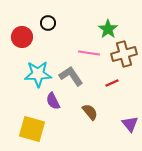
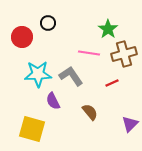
purple triangle: rotated 24 degrees clockwise
